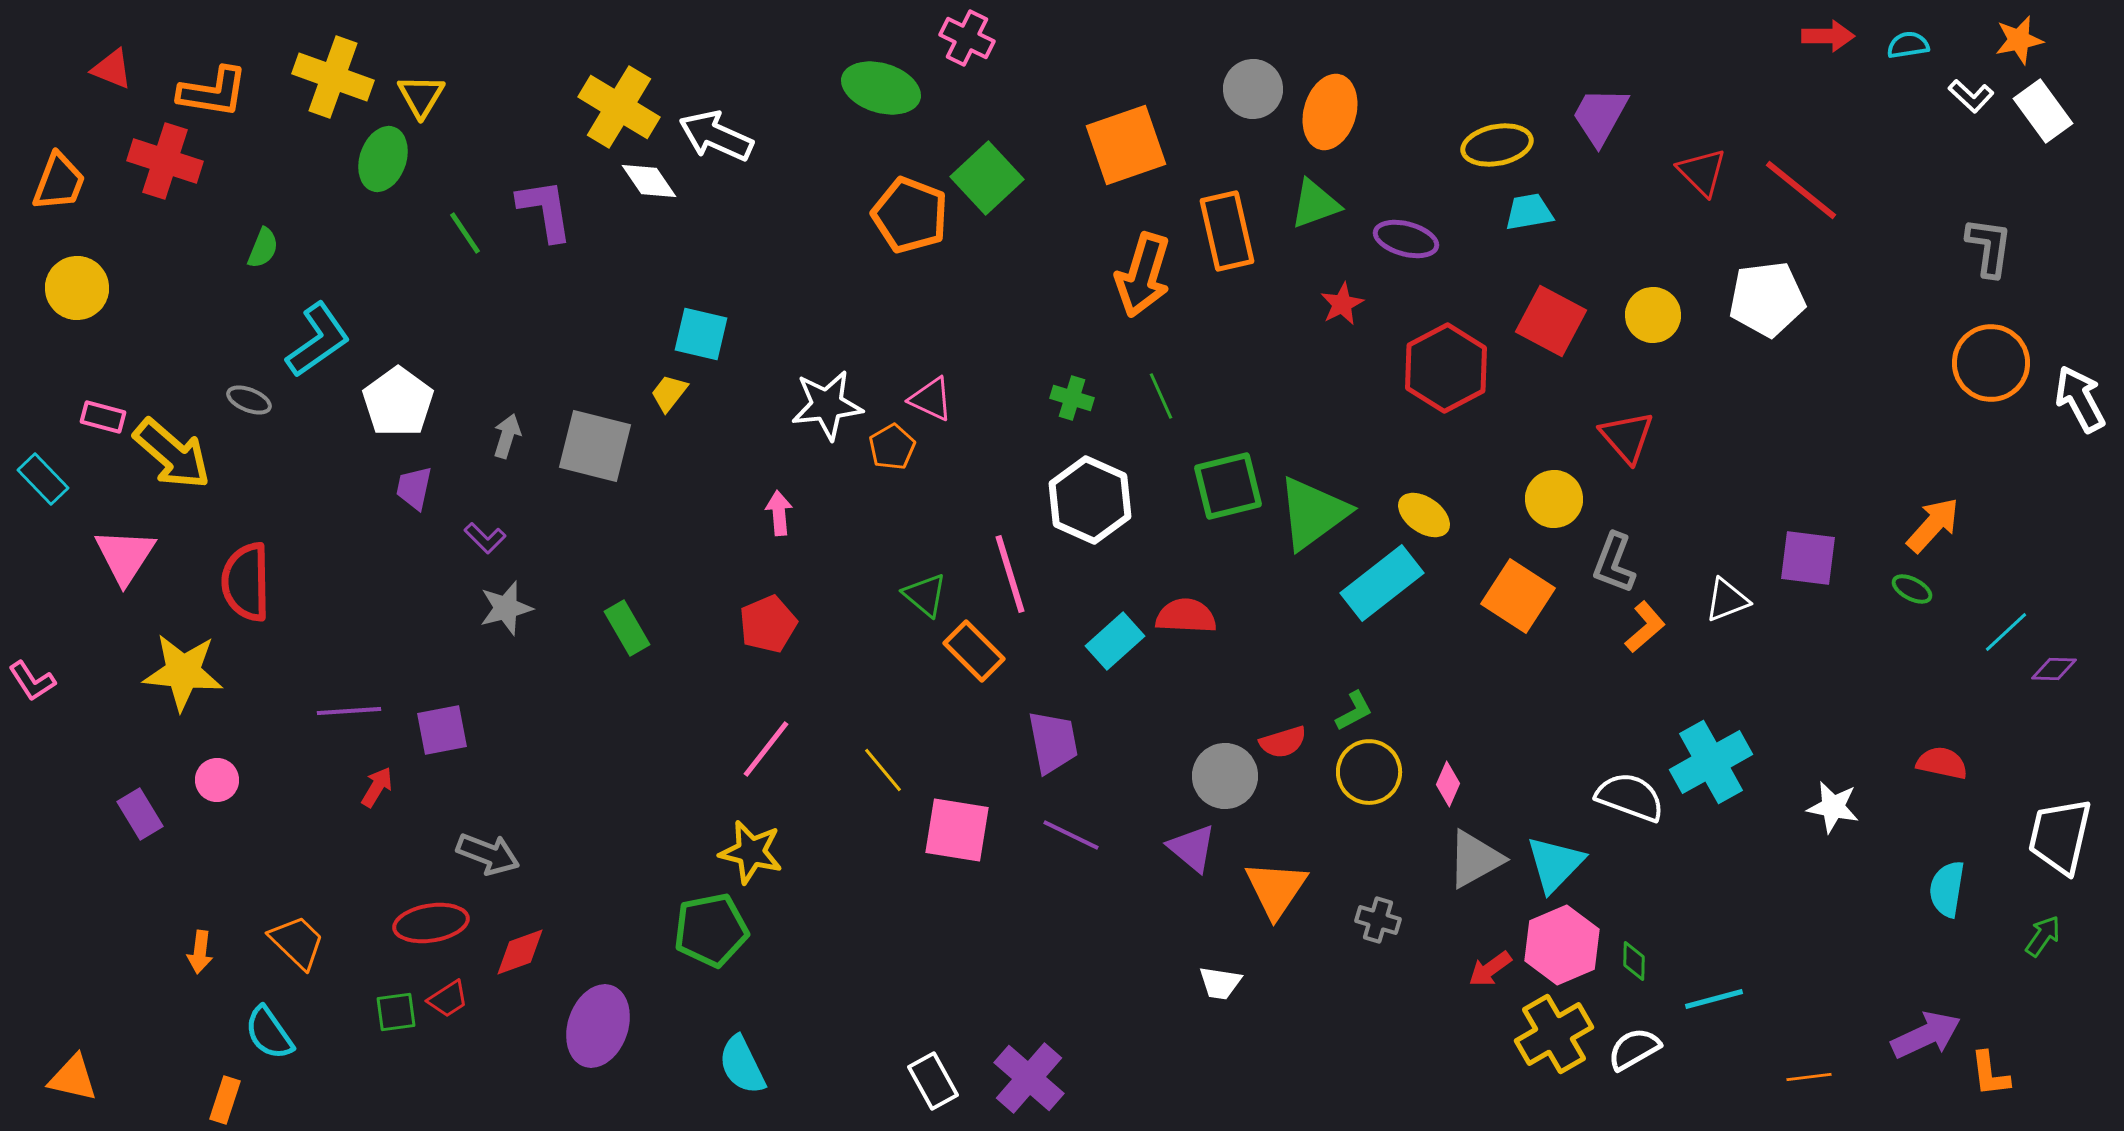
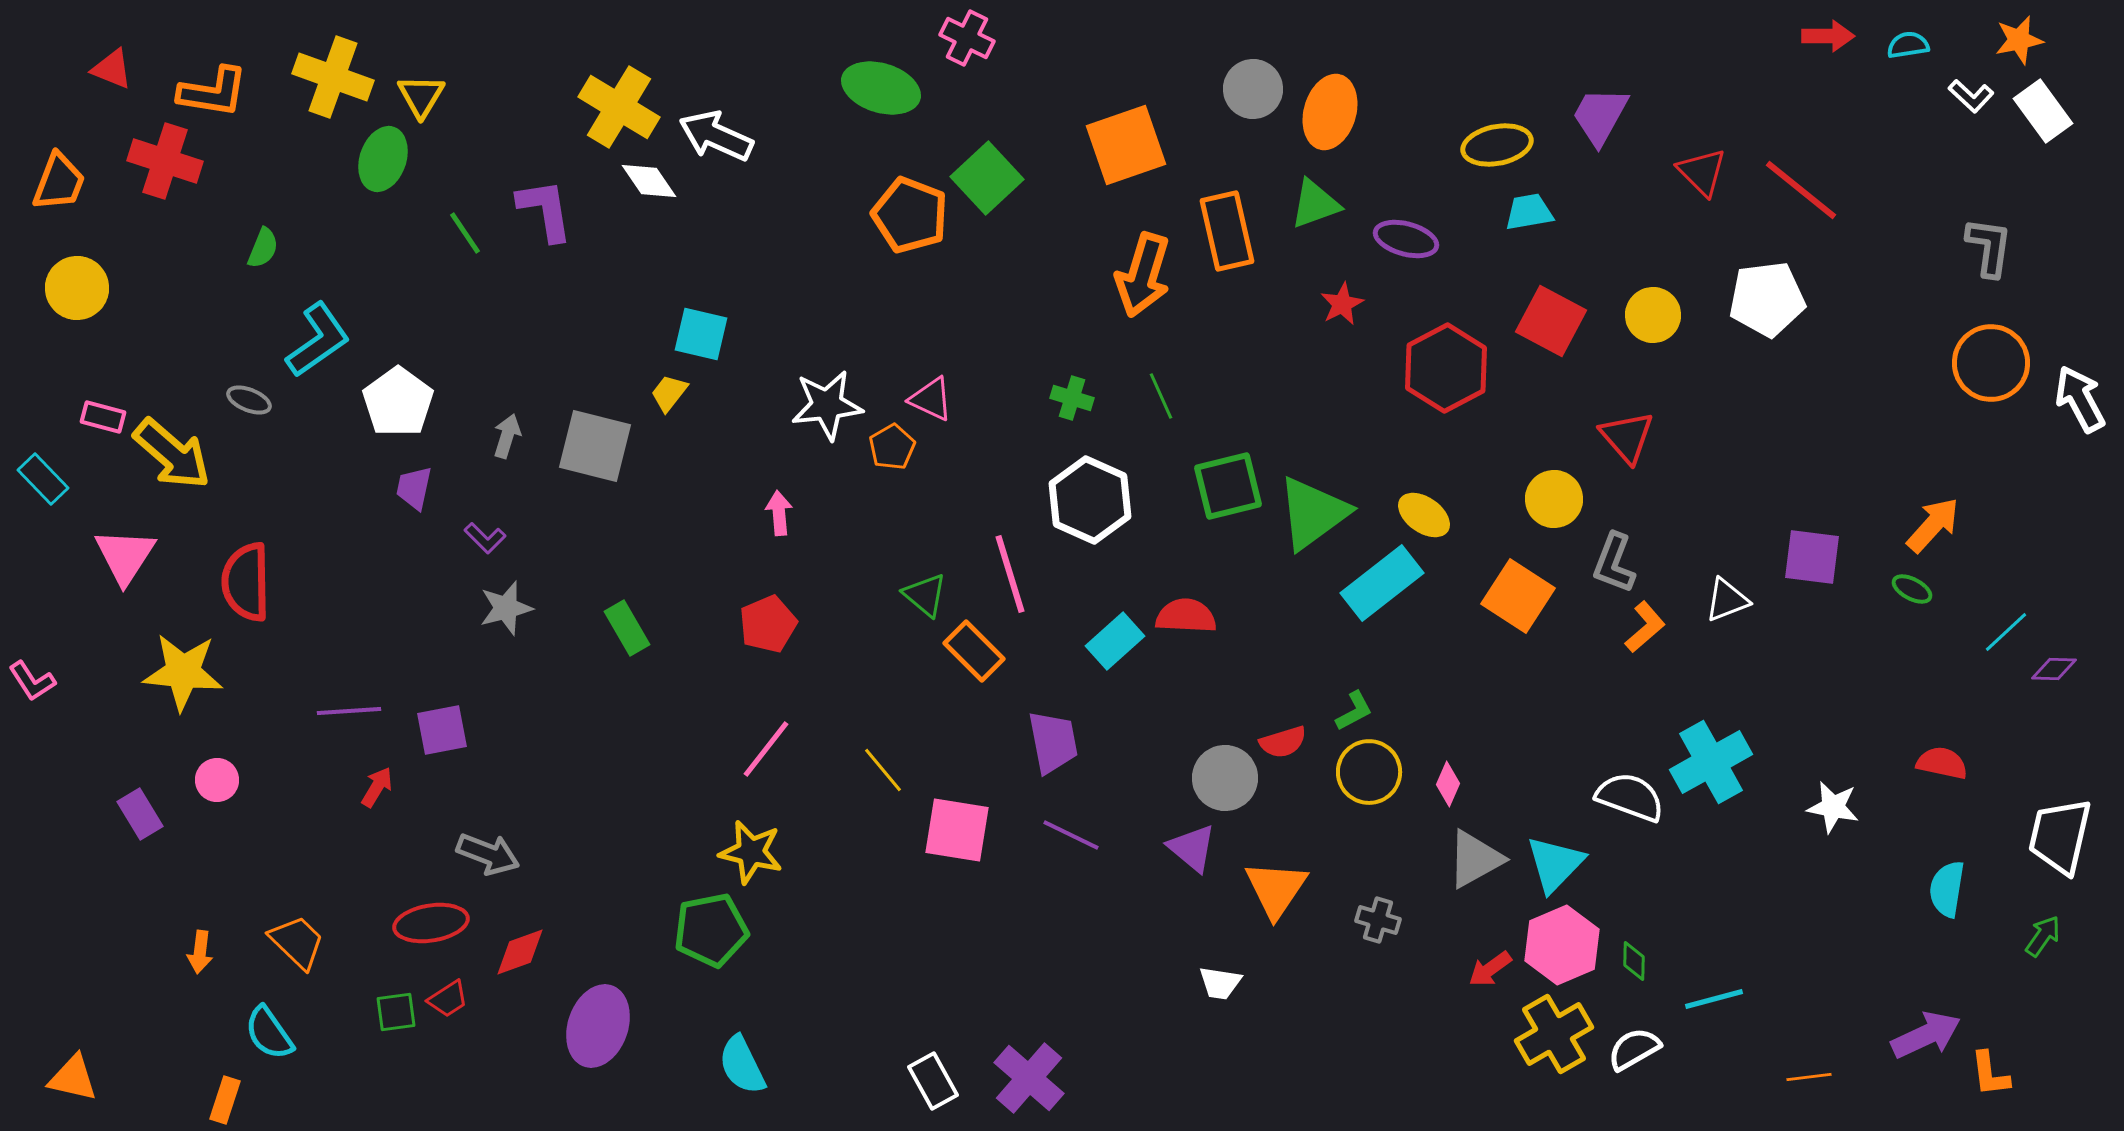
purple square at (1808, 558): moved 4 px right, 1 px up
gray circle at (1225, 776): moved 2 px down
